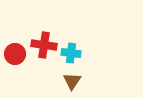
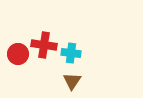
red circle: moved 3 px right
